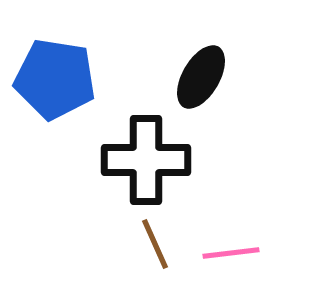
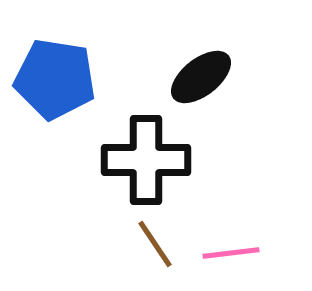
black ellipse: rotated 22 degrees clockwise
brown line: rotated 10 degrees counterclockwise
